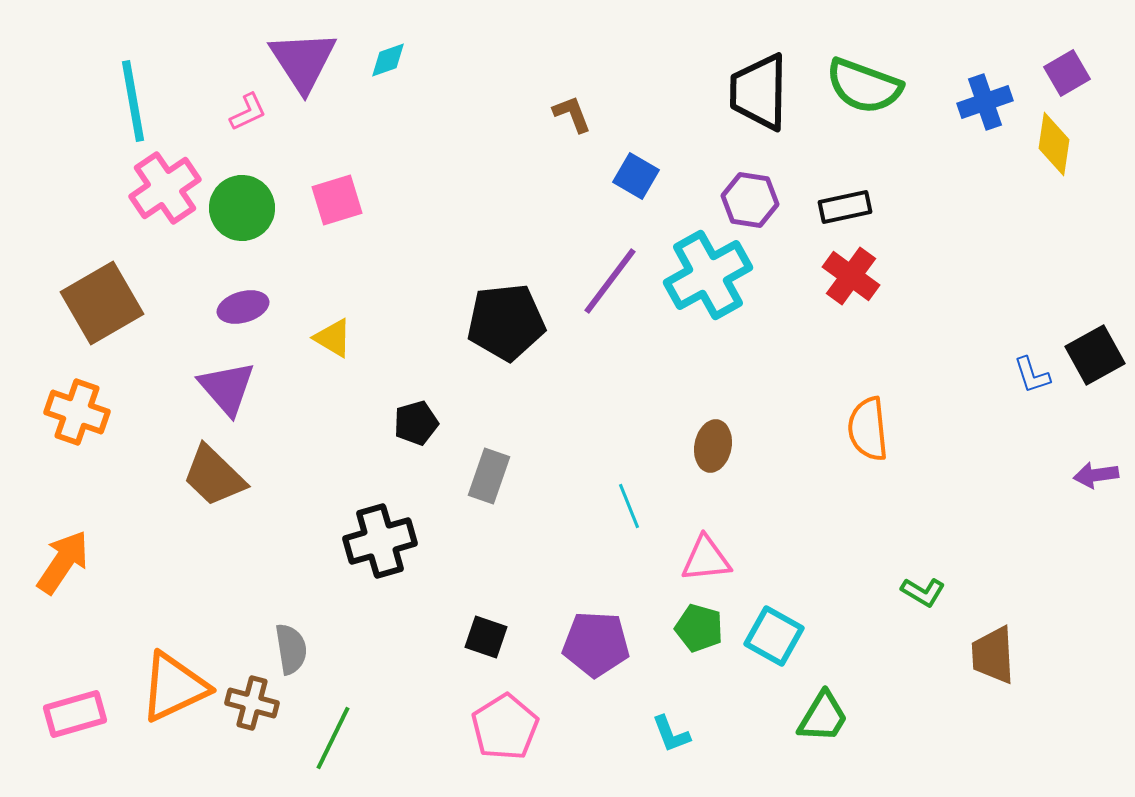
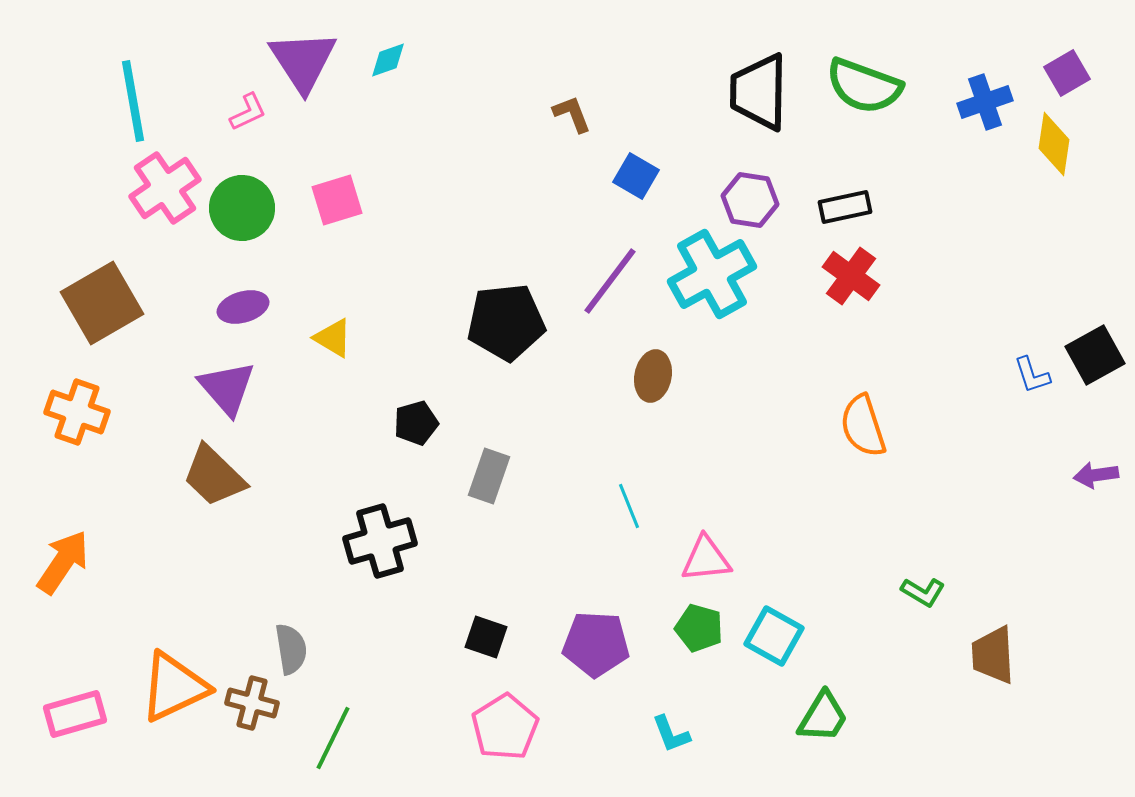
cyan cross at (708, 275): moved 4 px right, 1 px up
orange semicircle at (868, 429): moved 5 px left, 3 px up; rotated 12 degrees counterclockwise
brown ellipse at (713, 446): moved 60 px left, 70 px up
